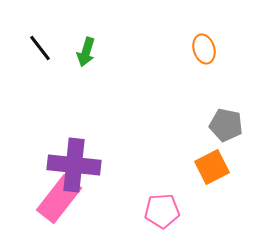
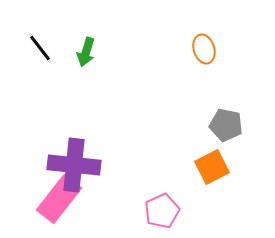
pink pentagon: rotated 20 degrees counterclockwise
